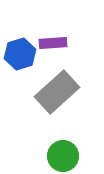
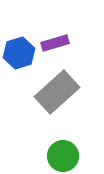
purple rectangle: moved 2 px right; rotated 12 degrees counterclockwise
blue hexagon: moved 1 px left, 1 px up
